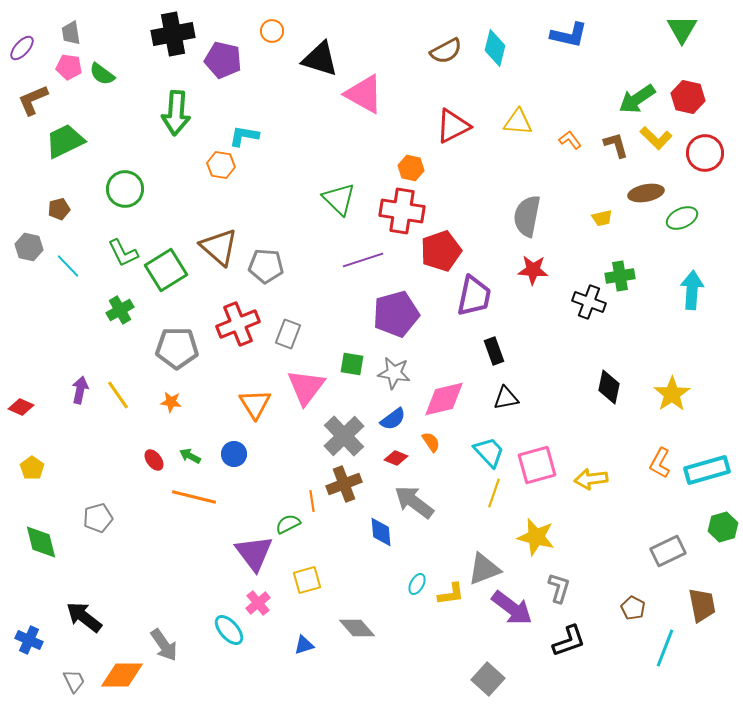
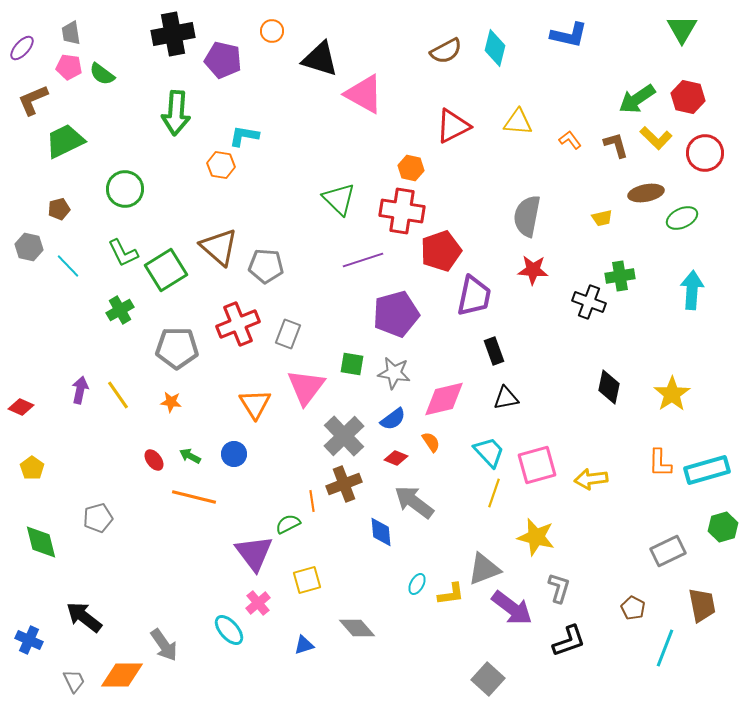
orange L-shape at (660, 463): rotated 28 degrees counterclockwise
